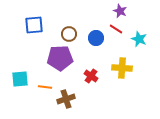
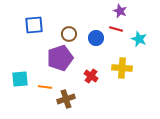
red line: rotated 16 degrees counterclockwise
purple pentagon: rotated 15 degrees counterclockwise
